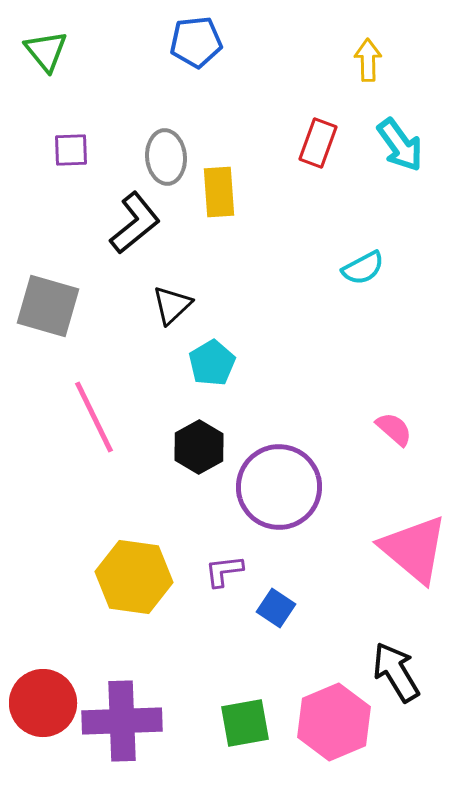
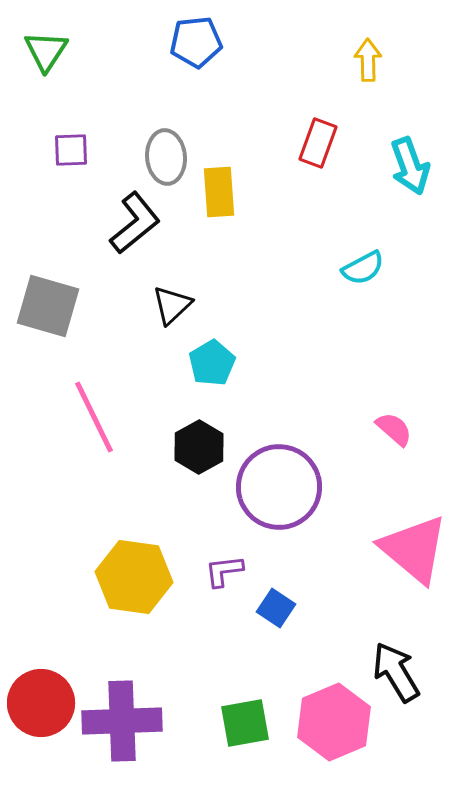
green triangle: rotated 12 degrees clockwise
cyan arrow: moved 10 px right, 21 px down; rotated 16 degrees clockwise
red circle: moved 2 px left
